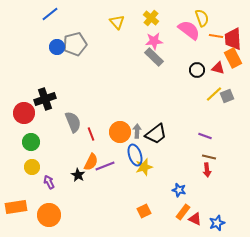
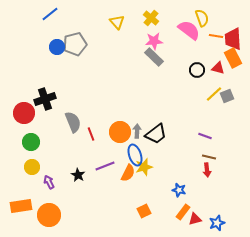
orange semicircle at (91, 162): moved 37 px right, 11 px down
orange rectangle at (16, 207): moved 5 px right, 1 px up
red triangle at (195, 219): rotated 40 degrees counterclockwise
